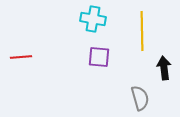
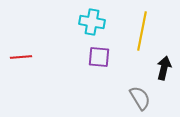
cyan cross: moved 1 px left, 3 px down
yellow line: rotated 12 degrees clockwise
black arrow: rotated 20 degrees clockwise
gray semicircle: rotated 15 degrees counterclockwise
